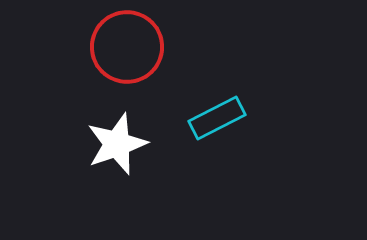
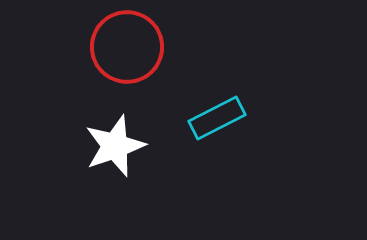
white star: moved 2 px left, 2 px down
